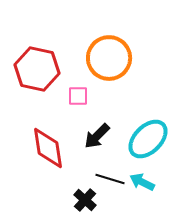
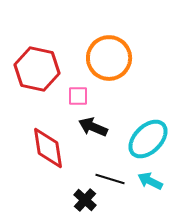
black arrow: moved 4 px left, 9 px up; rotated 68 degrees clockwise
cyan arrow: moved 8 px right, 1 px up
